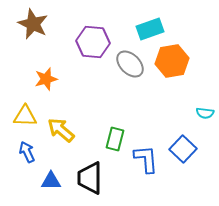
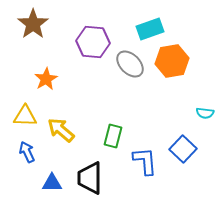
brown star: rotated 12 degrees clockwise
orange star: rotated 15 degrees counterclockwise
green rectangle: moved 2 px left, 3 px up
blue L-shape: moved 1 px left, 2 px down
blue triangle: moved 1 px right, 2 px down
